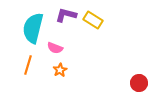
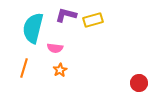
yellow rectangle: rotated 48 degrees counterclockwise
pink semicircle: rotated 14 degrees counterclockwise
orange line: moved 4 px left, 3 px down
